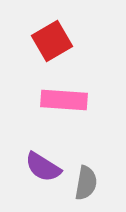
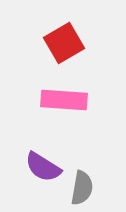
red square: moved 12 px right, 2 px down
gray semicircle: moved 4 px left, 5 px down
